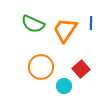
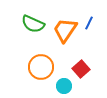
blue line: moved 2 px left; rotated 24 degrees clockwise
